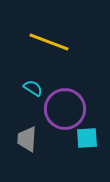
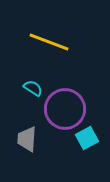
cyan square: rotated 25 degrees counterclockwise
